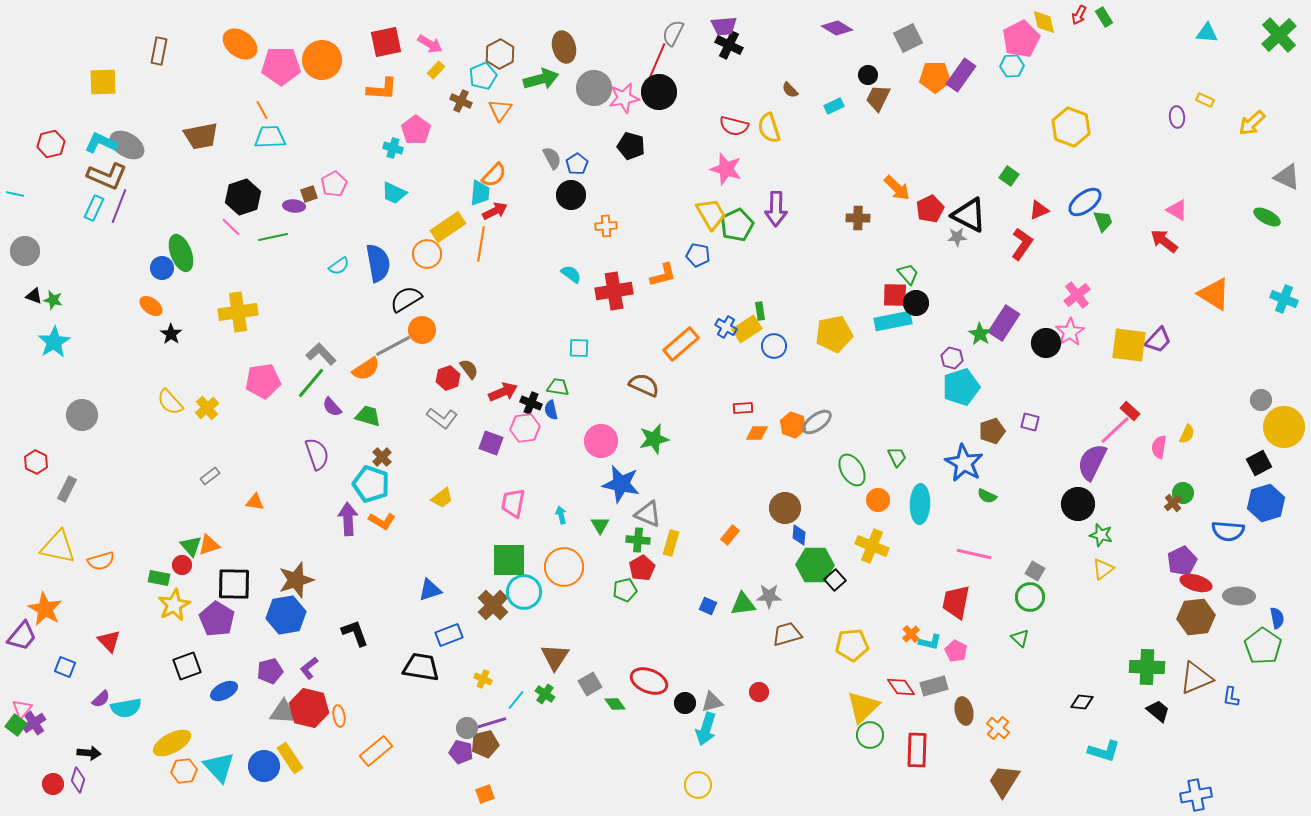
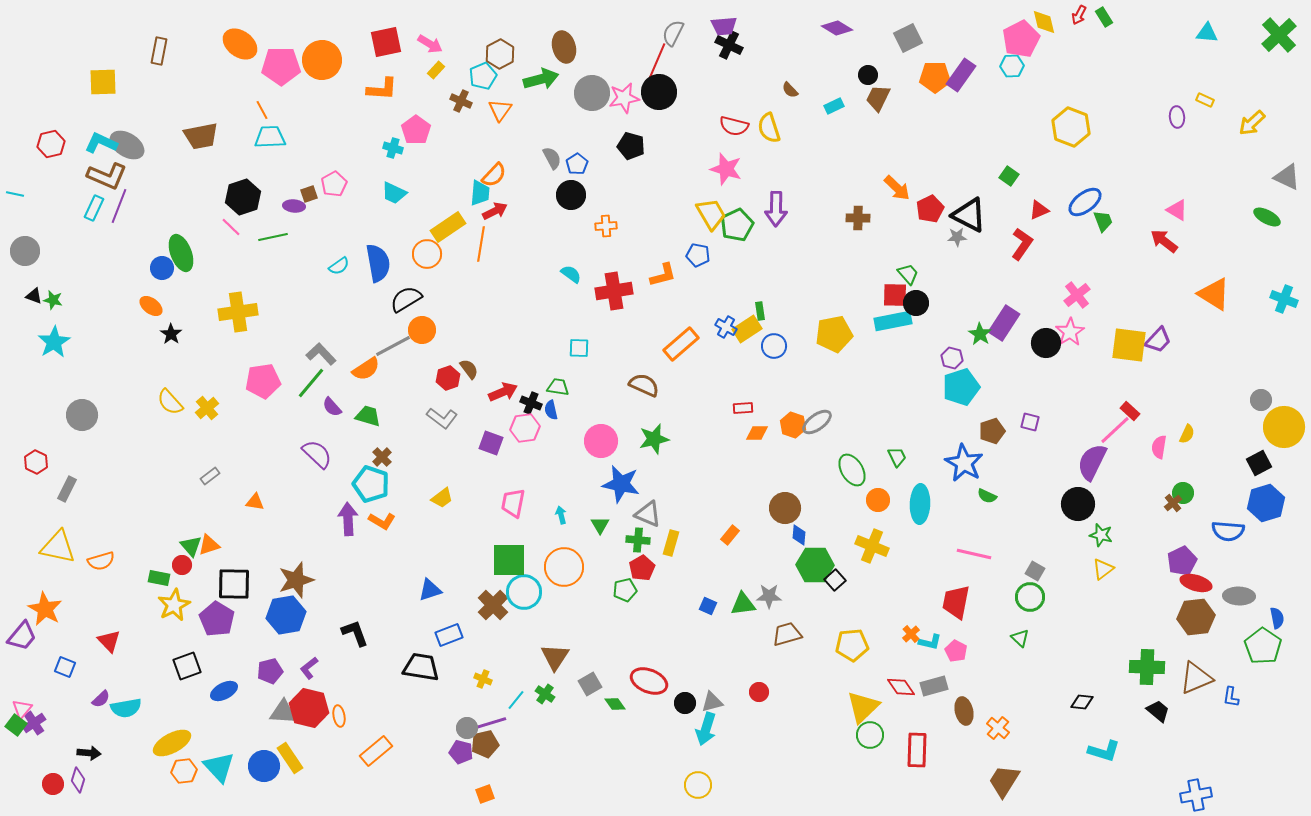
gray circle at (594, 88): moved 2 px left, 5 px down
purple semicircle at (317, 454): rotated 28 degrees counterclockwise
